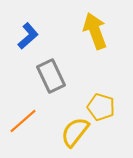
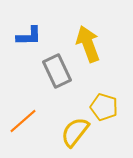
yellow arrow: moved 7 px left, 13 px down
blue L-shape: moved 1 px right; rotated 40 degrees clockwise
gray rectangle: moved 6 px right, 5 px up
yellow pentagon: moved 3 px right
